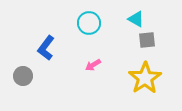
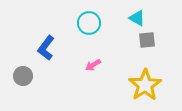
cyan triangle: moved 1 px right, 1 px up
yellow star: moved 7 px down
